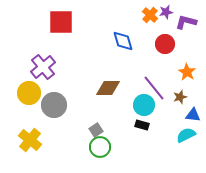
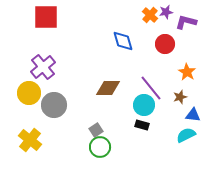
red square: moved 15 px left, 5 px up
purple line: moved 3 px left
